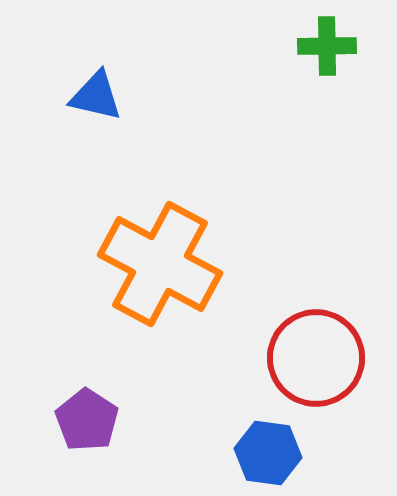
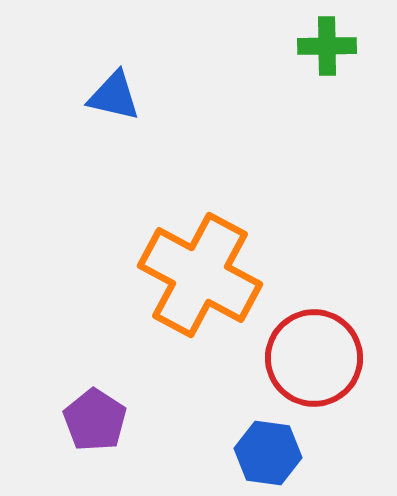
blue triangle: moved 18 px right
orange cross: moved 40 px right, 11 px down
red circle: moved 2 px left
purple pentagon: moved 8 px right
